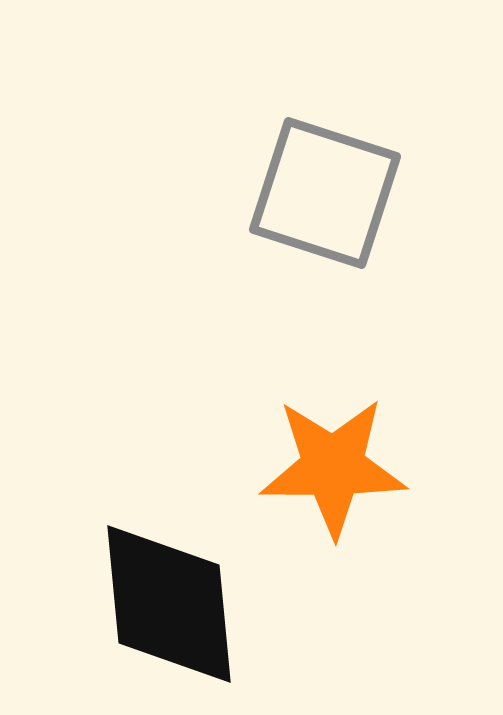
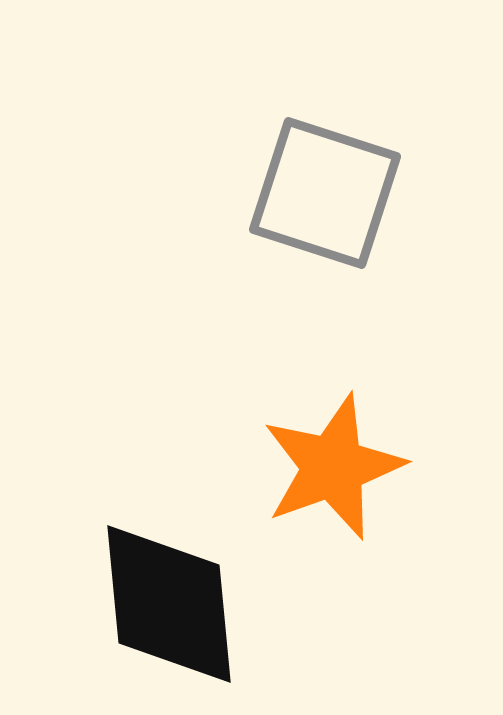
orange star: rotated 20 degrees counterclockwise
